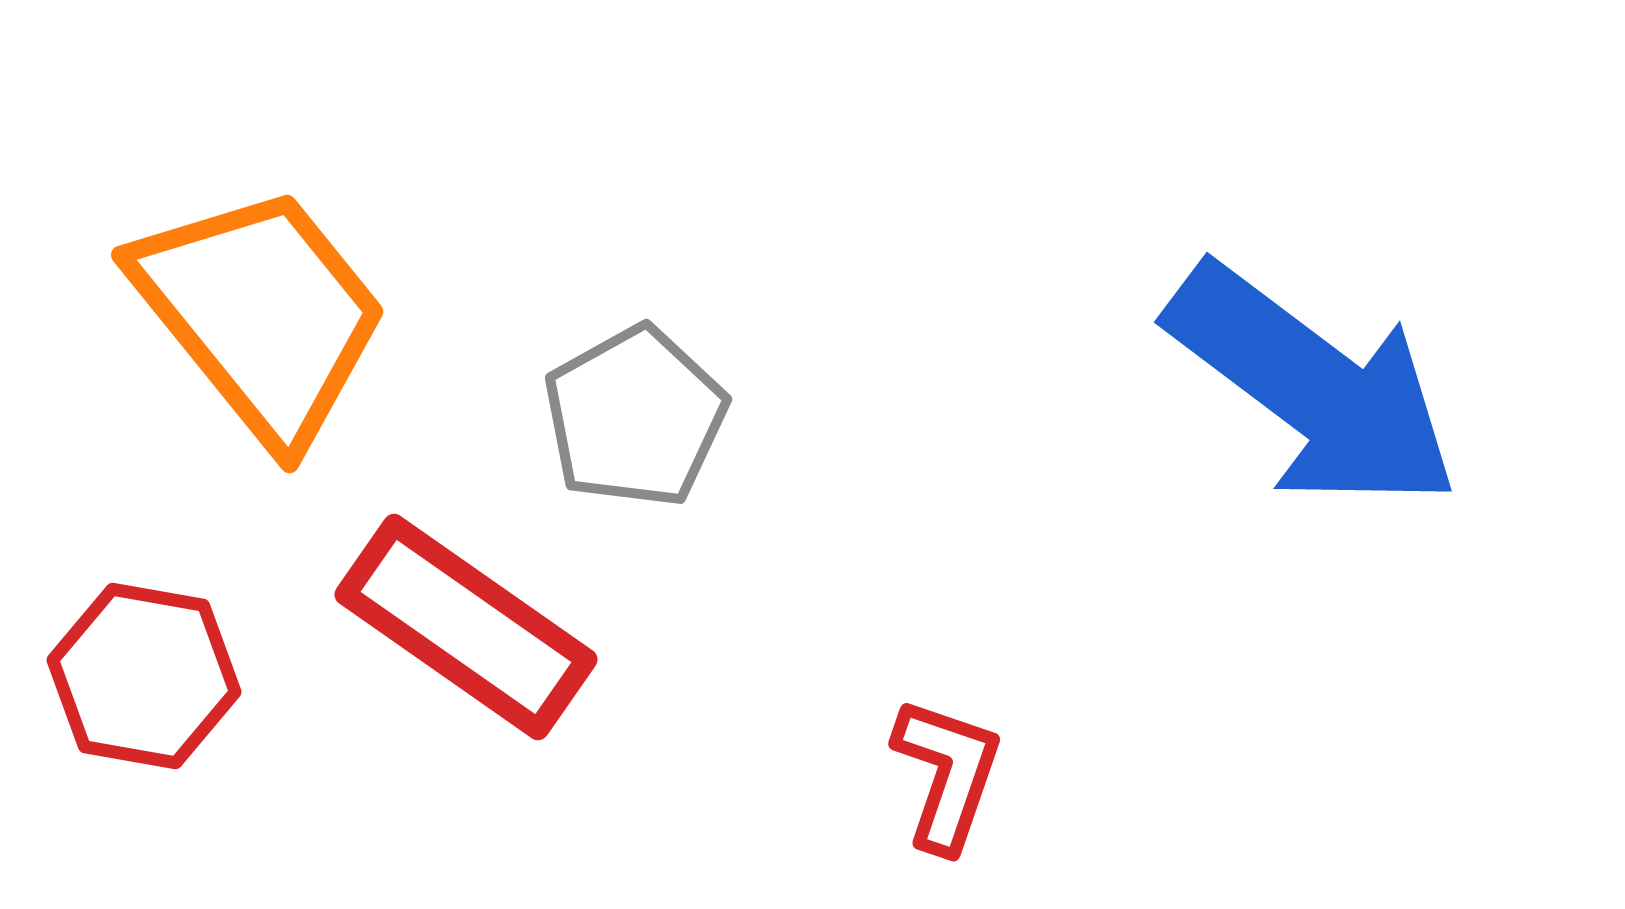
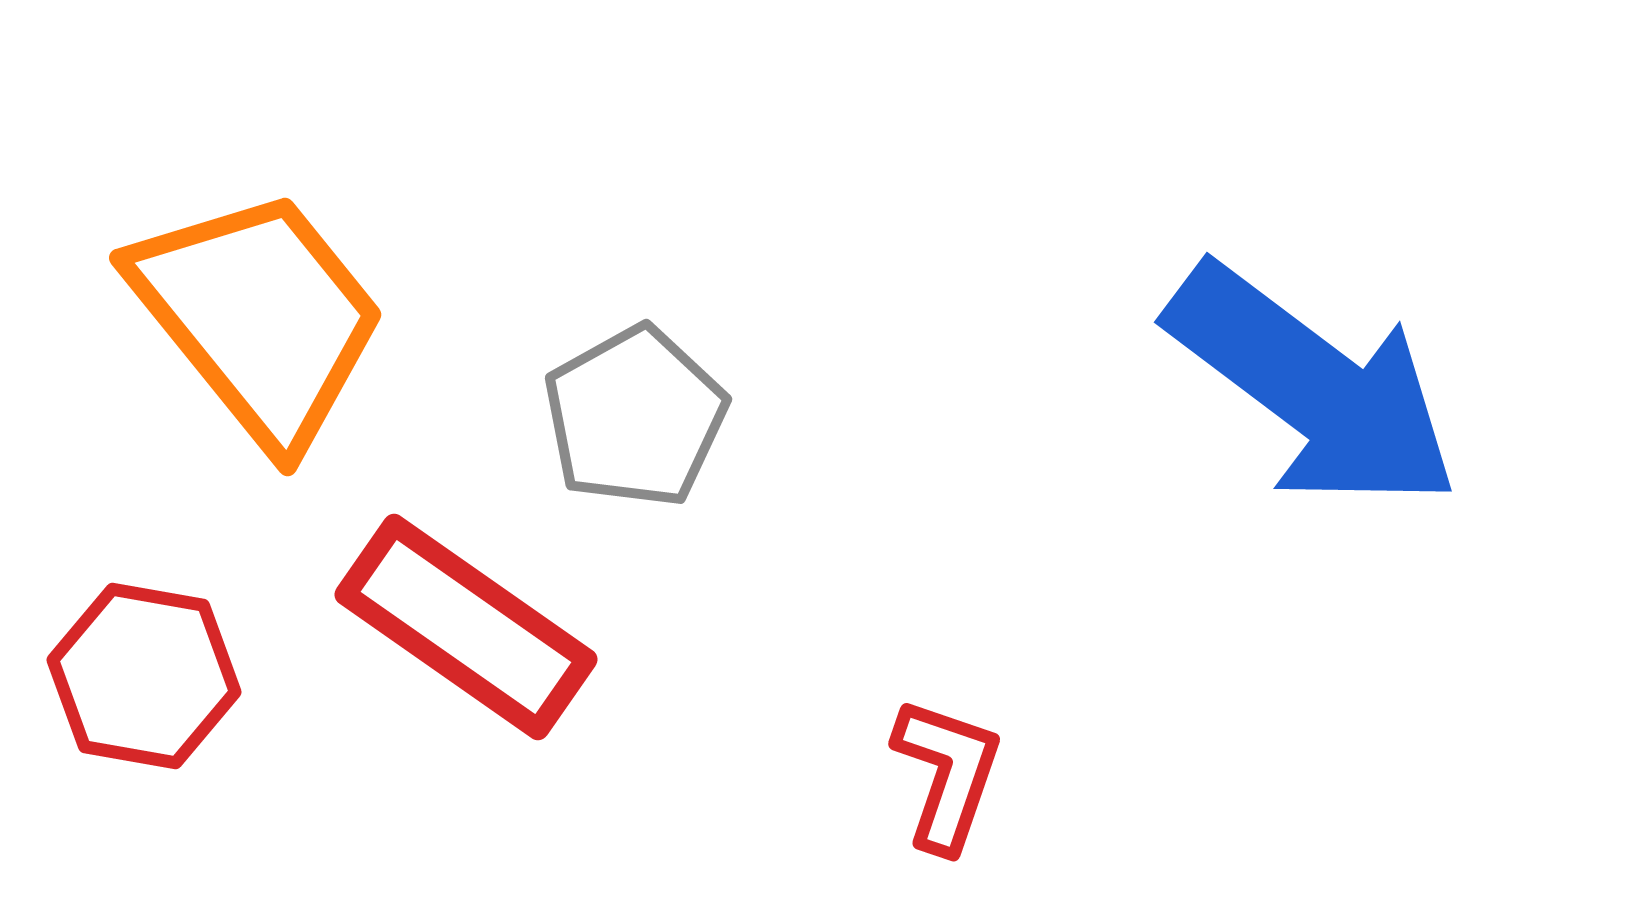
orange trapezoid: moved 2 px left, 3 px down
